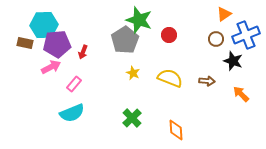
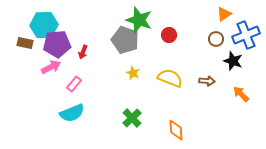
gray pentagon: rotated 20 degrees counterclockwise
